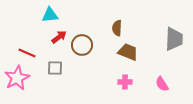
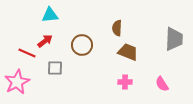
red arrow: moved 14 px left, 4 px down
pink star: moved 4 px down
